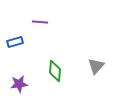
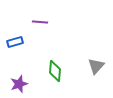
purple star: rotated 12 degrees counterclockwise
